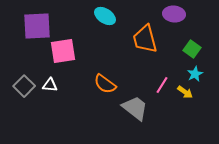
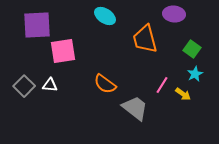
purple square: moved 1 px up
yellow arrow: moved 2 px left, 2 px down
